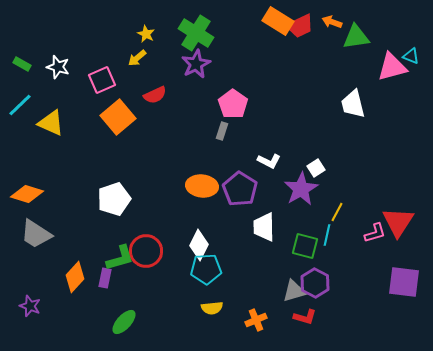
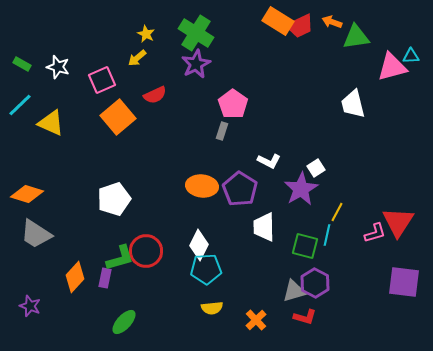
cyan triangle at (411, 56): rotated 24 degrees counterclockwise
orange cross at (256, 320): rotated 20 degrees counterclockwise
